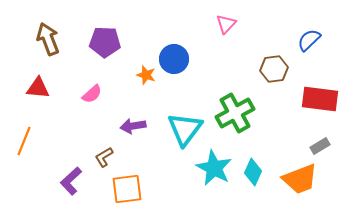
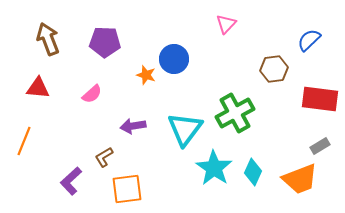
cyan star: rotated 6 degrees clockwise
